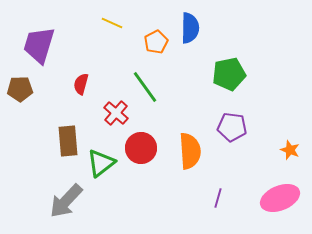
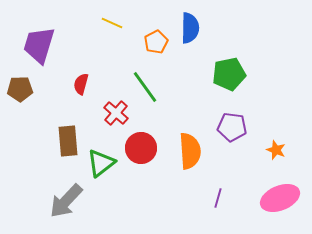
orange star: moved 14 px left
